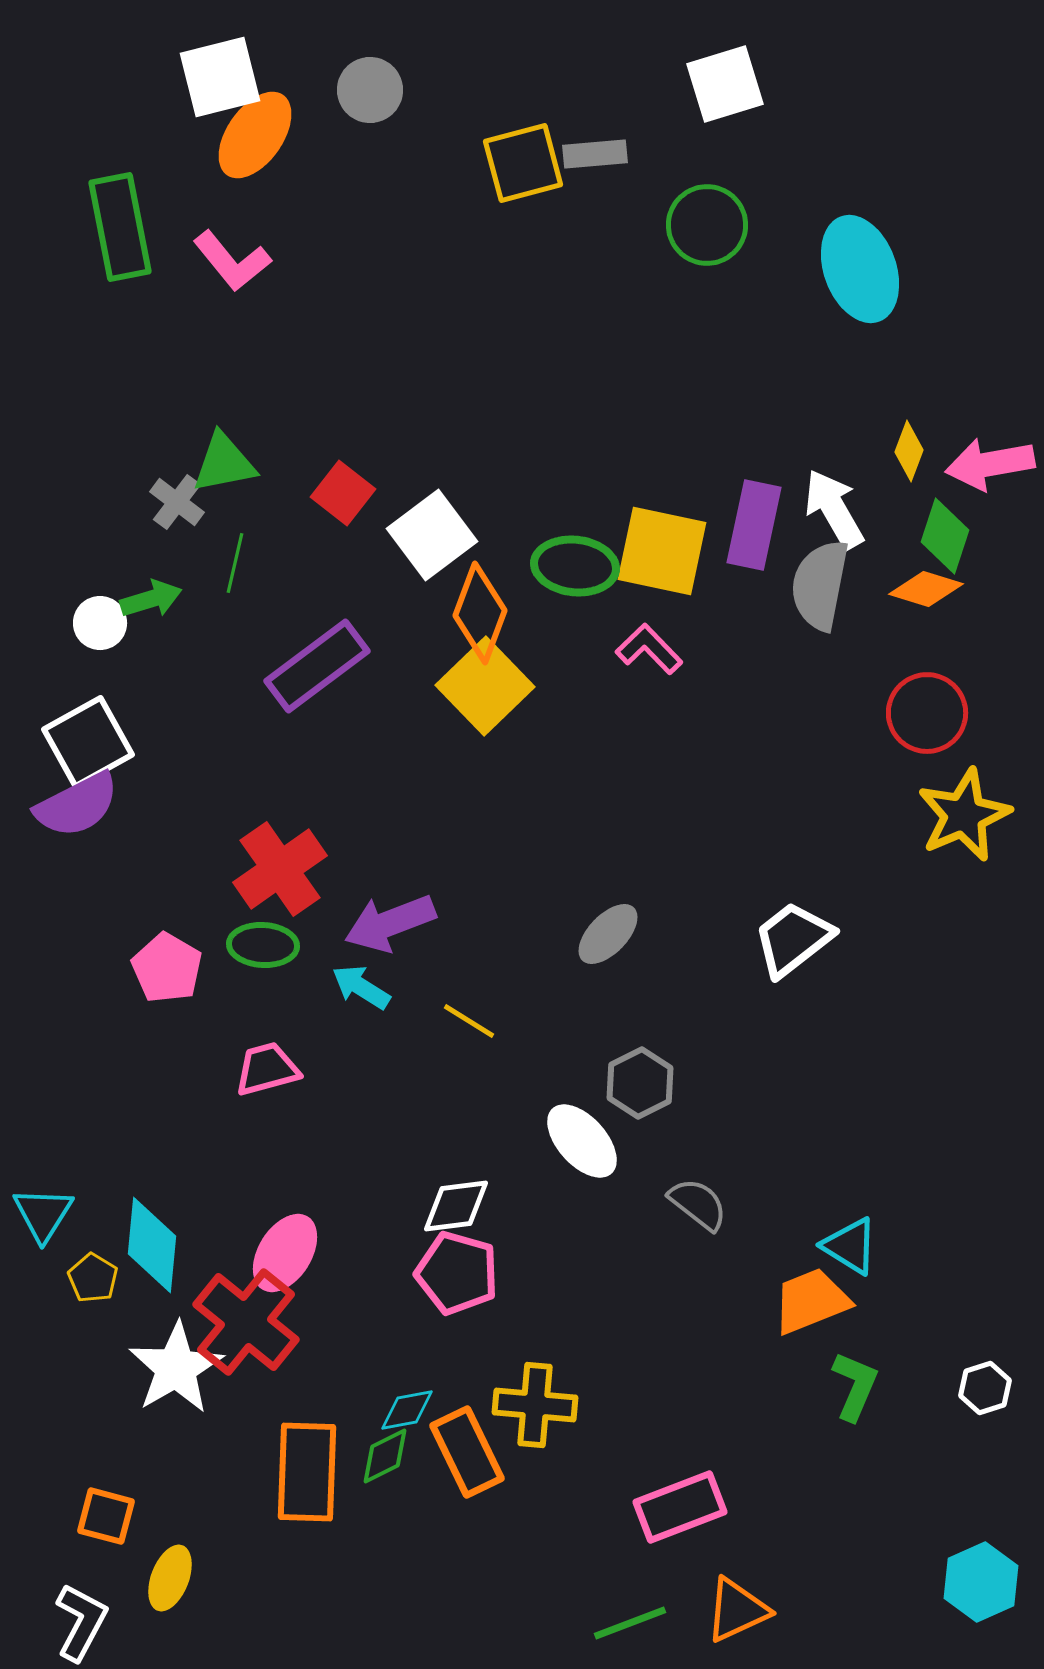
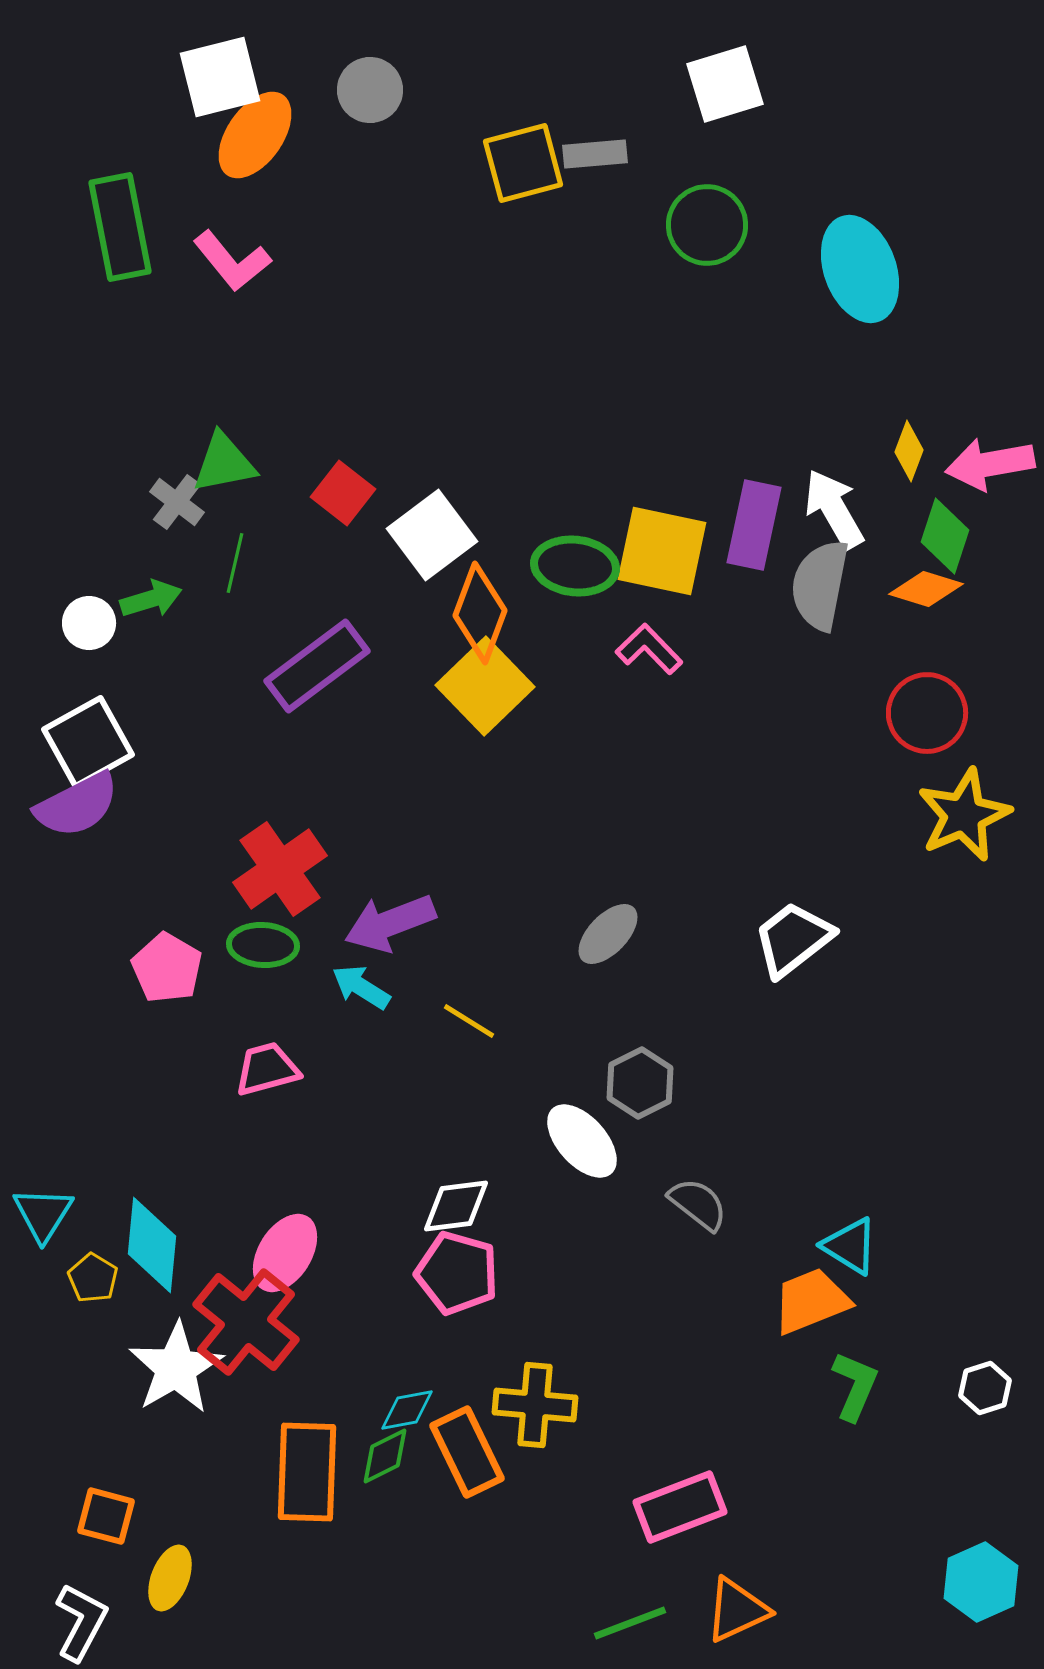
white circle at (100, 623): moved 11 px left
